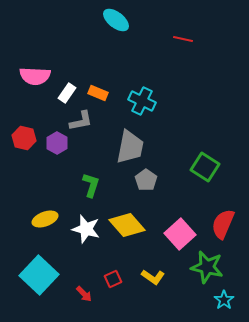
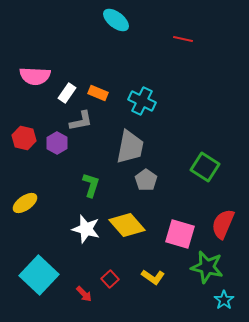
yellow ellipse: moved 20 px left, 16 px up; rotated 15 degrees counterclockwise
pink square: rotated 32 degrees counterclockwise
red square: moved 3 px left; rotated 18 degrees counterclockwise
